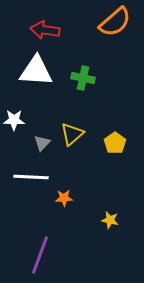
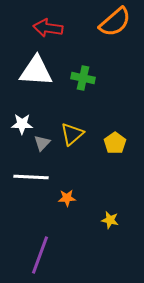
red arrow: moved 3 px right, 2 px up
white star: moved 8 px right, 4 px down
orange star: moved 3 px right
